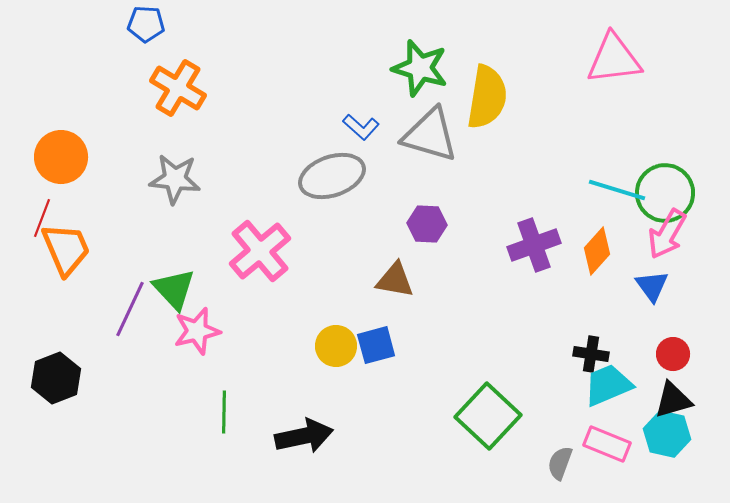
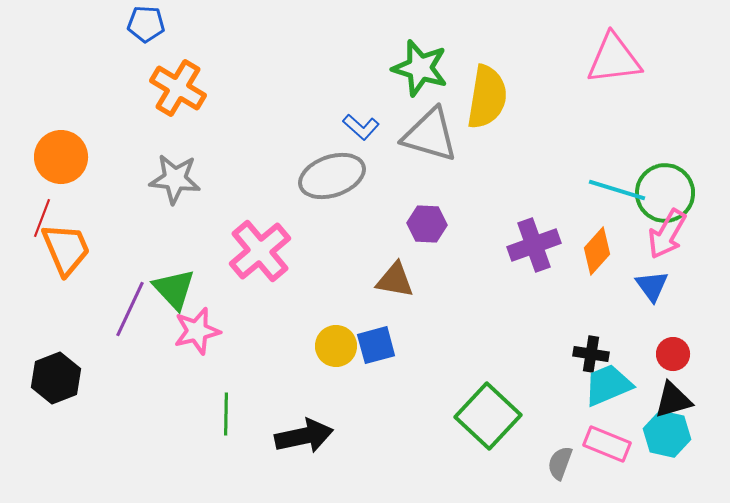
green line: moved 2 px right, 2 px down
